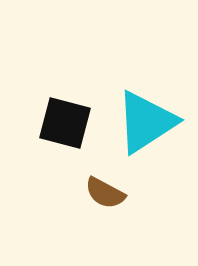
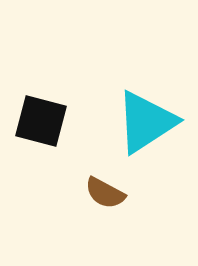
black square: moved 24 px left, 2 px up
